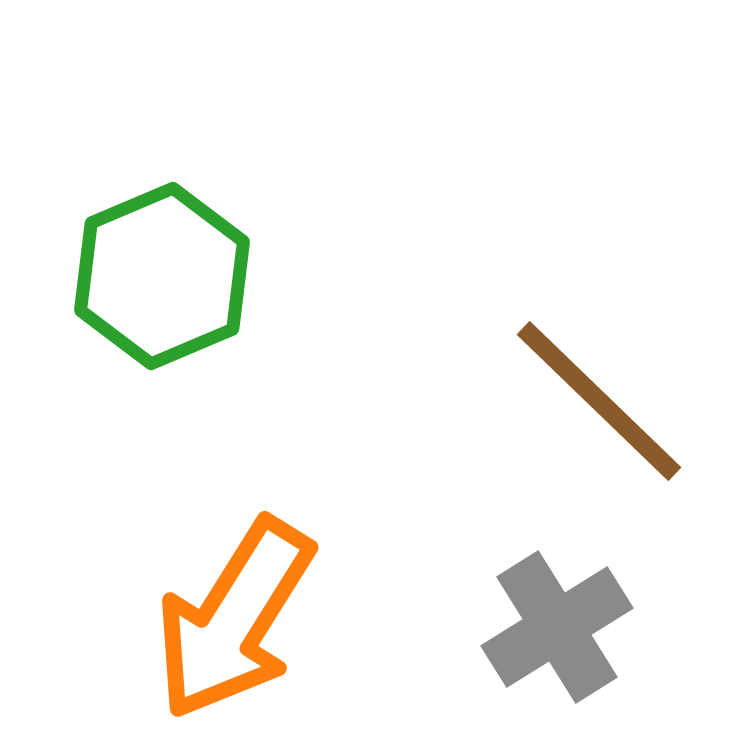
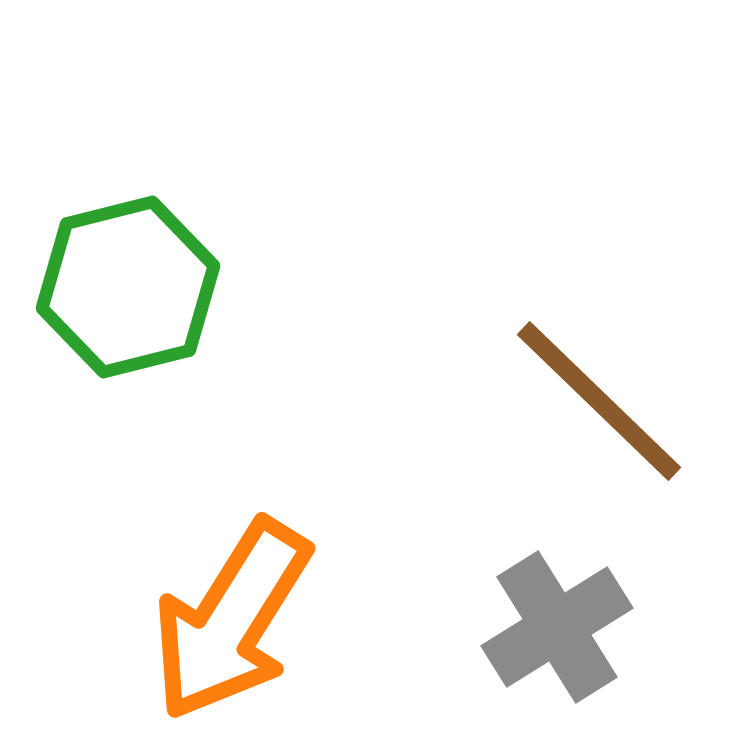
green hexagon: moved 34 px left, 11 px down; rotated 9 degrees clockwise
orange arrow: moved 3 px left, 1 px down
